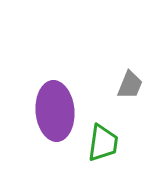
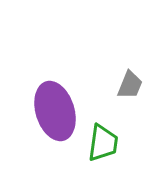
purple ellipse: rotated 12 degrees counterclockwise
